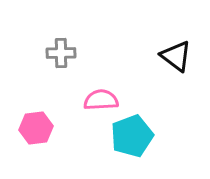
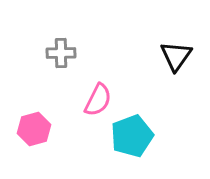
black triangle: rotated 28 degrees clockwise
pink semicircle: moved 3 px left; rotated 120 degrees clockwise
pink hexagon: moved 2 px left, 1 px down; rotated 8 degrees counterclockwise
